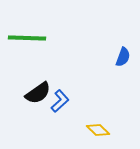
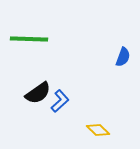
green line: moved 2 px right, 1 px down
